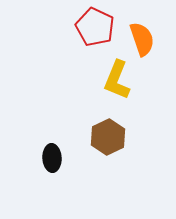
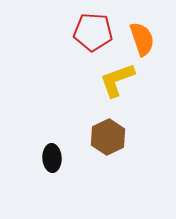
red pentagon: moved 2 px left, 5 px down; rotated 21 degrees counterclockwise
yellow L-shape: rotated 48 degrees clockwise
